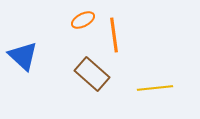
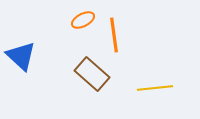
blue triangle: moved 2 px left
